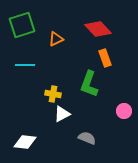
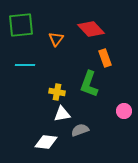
green square: moved 1 px left; rotated 12 degrees clockwise
red diamond: moved 7 px left
orange triangle: rotated 28 degrees counterclockwise
yellow cross: moved 4 px right, 2 px up
white triangle: rotated 18 degrees clockwise
gray semicircle: moved 7 px left, 8 px up; rotated 42 degrees counterclockwise
white diamond: moved 21 px right
